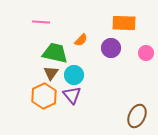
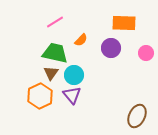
pink line: moved 14 px right; rotated 36 degrees counterclockwise
orange hexagon: moved 4 px left
